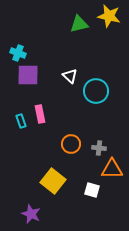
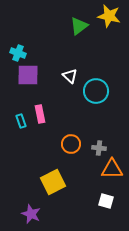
green triangle: moved 2 px down; rotated 24 degrees counterclockwise
yellow square: moved 1 px down; rotated 25 degrees clockwise
white square: moved 14 px right, 11 px down
